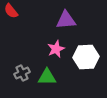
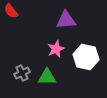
white hexagon: rotated 15 degrees clockwise
